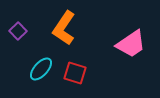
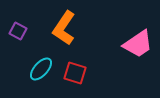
purple square: rotated 18 degrees counterclockwise
pink trapezoid: moved 7 px right
